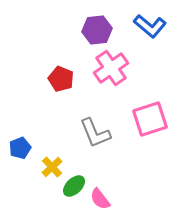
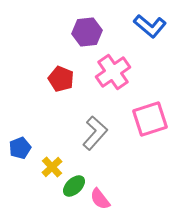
purple hexagon: moved 10 px left, 2 px down
pink cross: moved 2 px right, 4 px down
gray L-shape: rotated 116 degrees counterclockwise
